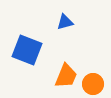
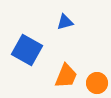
blue square: rotated 8 degrees clockwise
orange circle: moved 4 px right, 1 px up
